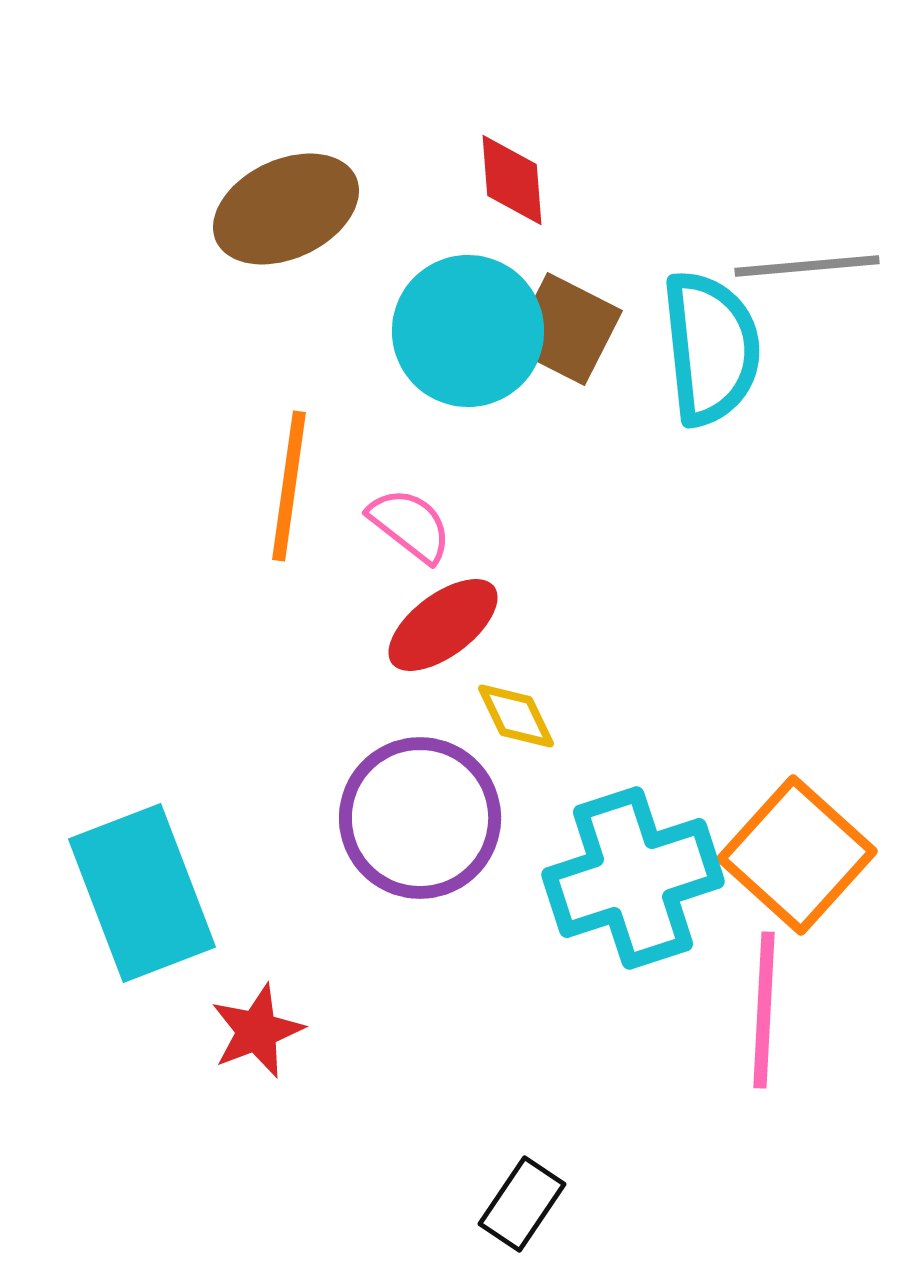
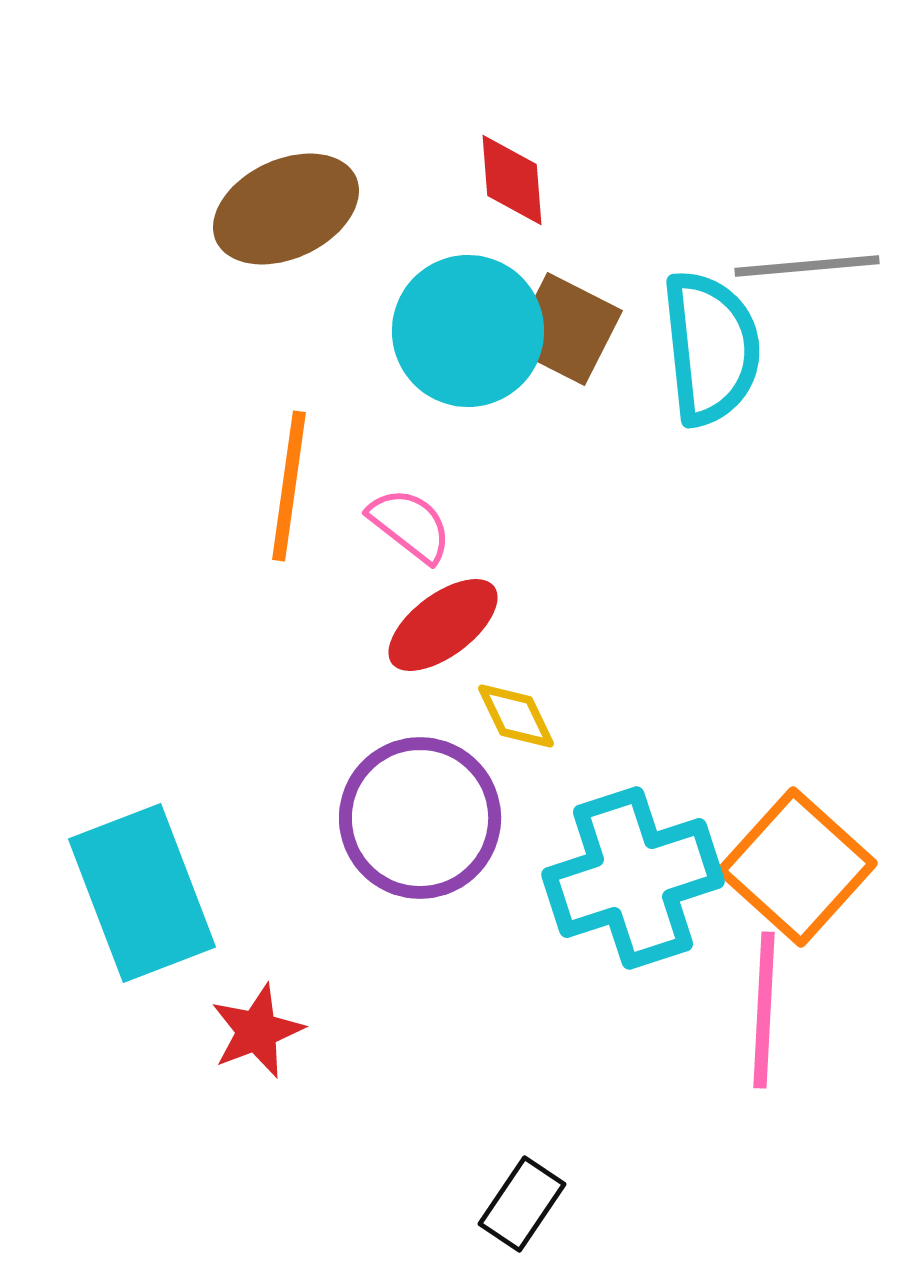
orange square: moved 12 px down
